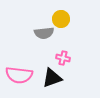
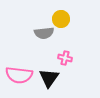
pink cross: moved 2 px right
black triangle: moved 3 px left; rotated 35 degrees counterclockwise
